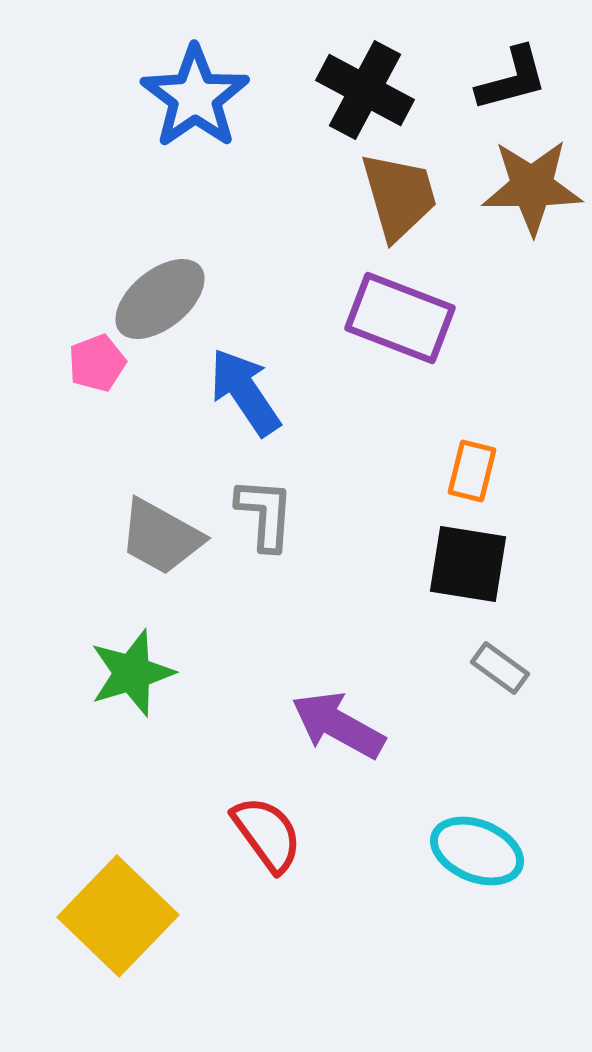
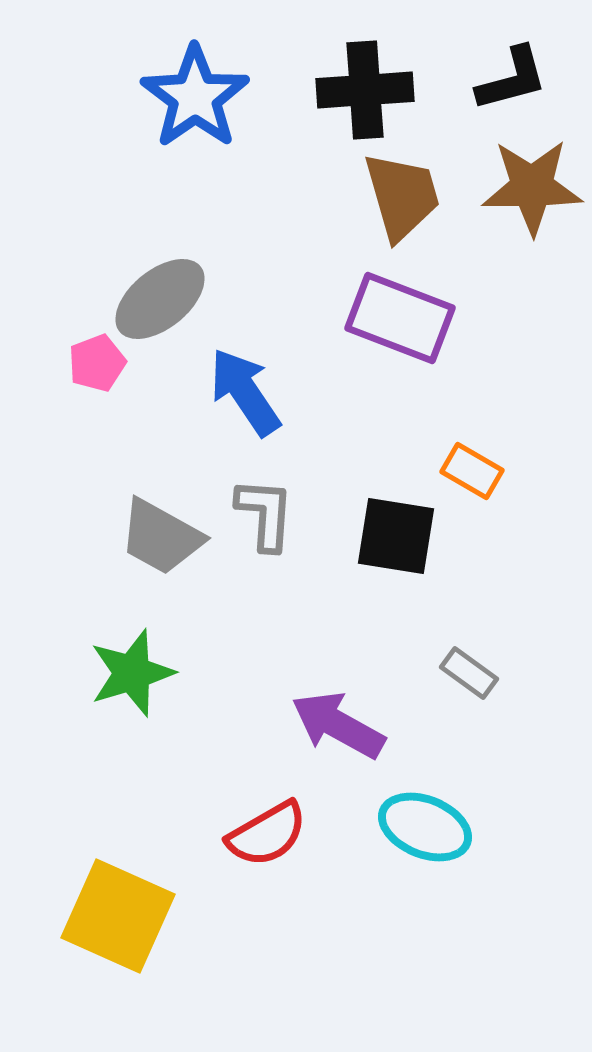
black cross: rotated 32 degrees counterclockwise
brown trapezoid: moved 3 px right
orange rectangle: rotated 74 degrees counterclockwise
black square: moved 72 px left, 28 px up
gray rectangle: moved 31 px left, 5 px down
red semicircle: rotated 96 degrees clockwise
cyan ellipse: moved 52 px left, 24 px up
yellow square: rotated 20 degrees counterclockwise
